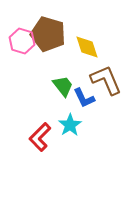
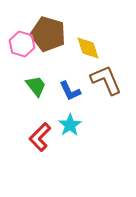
pink hexagon: moved 3 px down
yellow diamond: moved 1 px right, 1 px down
green trapezoid: moved 27 px left
blue L-shape: moved 14 px left, 7 px up
